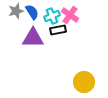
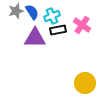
pink cross: moved 12 px right, 10 px down
purple triangle: moved 2 px right
yellow circle: moved 1 px right, 1 px down
